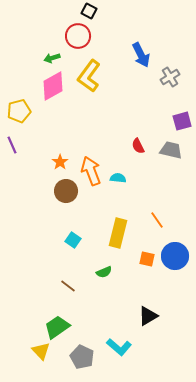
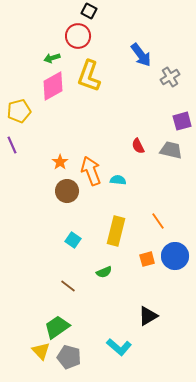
blue arrow: rotated 10 degrees counterclockwise
yellow L-shape: rotated 16 degrees counterclockwise
cyan semicircle: moved 2 px down
brown circle: moved 1 px right
orange line: moved 1 px right, 1 px down
yellow rectangle: moved 2 px left, 2 px up
orange square: rotated 28 degrees counterclockwise
gray pentagon: moved 13 px left; rotated 10 degrees counterclockwise
